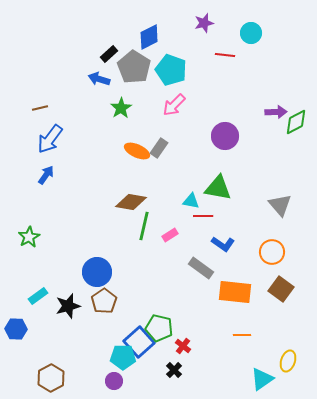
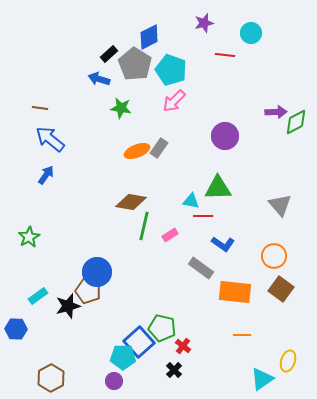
gray pentagon at (134, 67): moved 1 px right, 3 px up
pink arrow at (174, 105): moved 4 px up
brown line at (40, 108): rotated 21 degrees clockwise
green star at (121, 108): rotated 30 degrees counterclockwise
blue arrow at (50, 139): rotated 92 degrees clockwise
orange ellipse at (137, 151): rotated 45 degrees counterclockwise
green triangle at (218, 188): rotated 12 degrees counterclockwise
orange circle at (272, 252): moved 2 px right, 4 px down
brown pentagon at (104, 301): moved 16 px left, 10 px up; rotated 20 degrees counterclockwise
green pentagon at (159, 328): moved 3 px right
